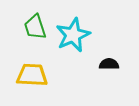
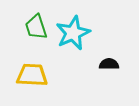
green trapezoid: moved 1 px right
cyan star: moved 2 px up
